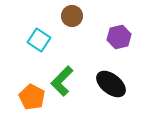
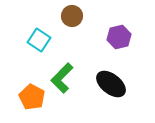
green L-shape: moved 3 px up
